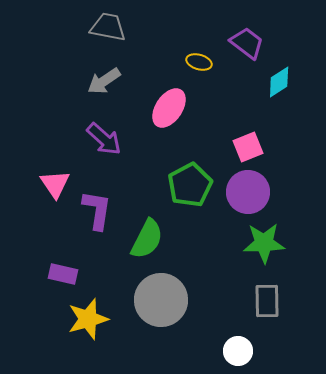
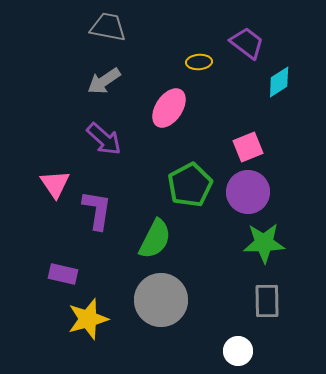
yellow ellipse: rotated 20 degrees counterclockwise
green semicircle: moved 8 px right
